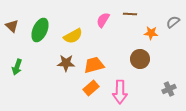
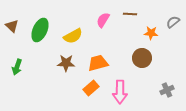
brown circle: moved 2 px right, 1 px up
orange trapezoid: moved 4 px right, 2 px up
gray cross: moved 2 px left, 1 px down
